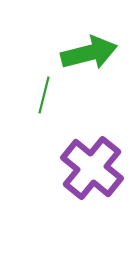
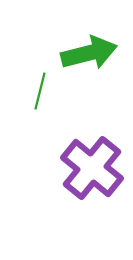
green line: moved 4 px left, 4 px up
